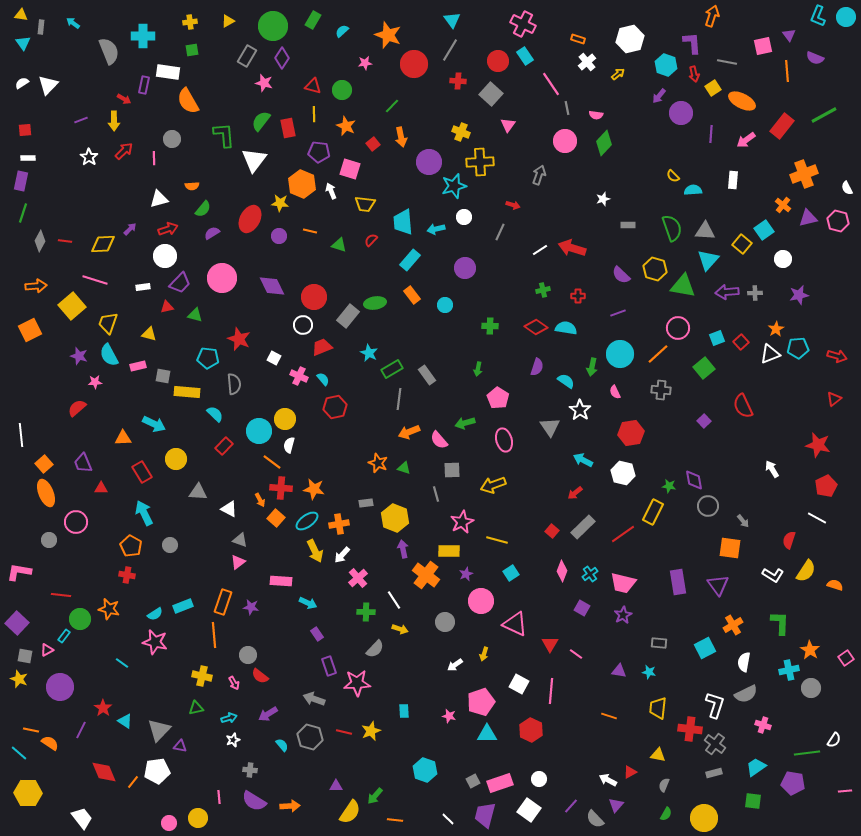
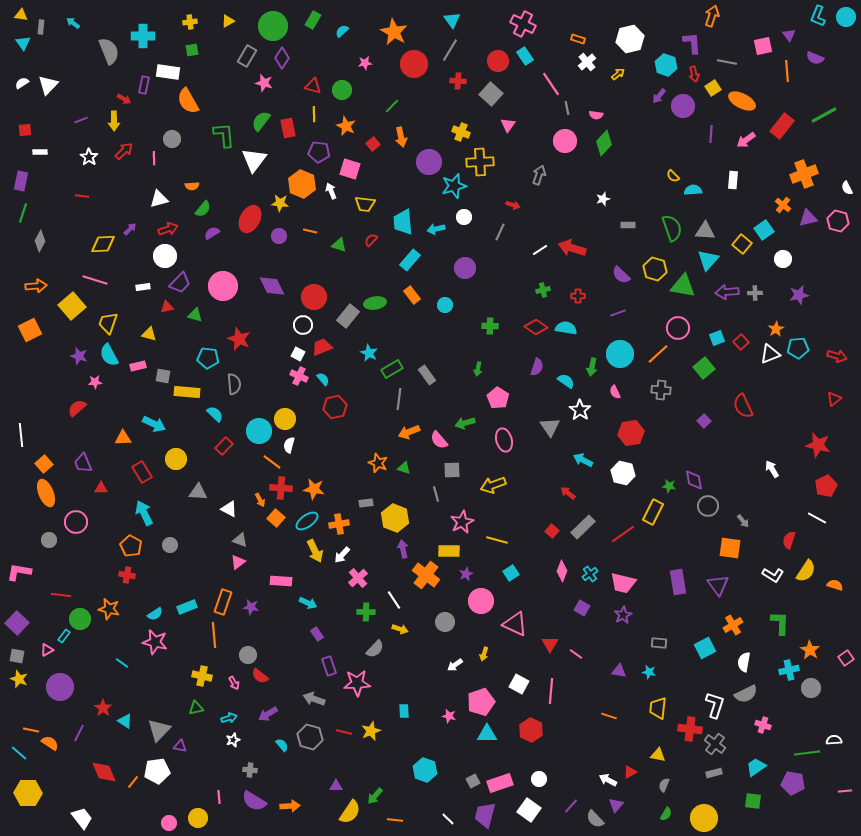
orange star at (388, 35): moved 6 px right, 3 px up; rotated 8 degrees clockwise
purple circle at (681, 113): moved 2 px right, 7 px up
white rectangle at (28, 158): moved 12 px right, 6 px up
red line at (65, 241): moved 17 px right, 45 px up
pink circle at (222, 278): moved 1 px right, 8 px down
white square at (274, 358): moved 24 px right, 4 px up
red arrow at (575, 493): moved 7 px left; rotated 77 degrees clockwise
cyan rectangle at (183, 606): moved 4 px right, 1 px down
gray square at (25, 656): moved 8 px left
purple line at (81, 730): moved 2 px left, 3 px down
white semicircle at (834, 740): rotated 126 degrees counterclockwise
